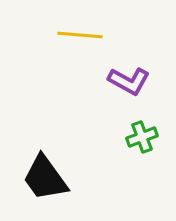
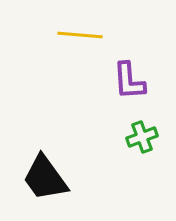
purple L-shape: rotated 57 degrees clockwise
